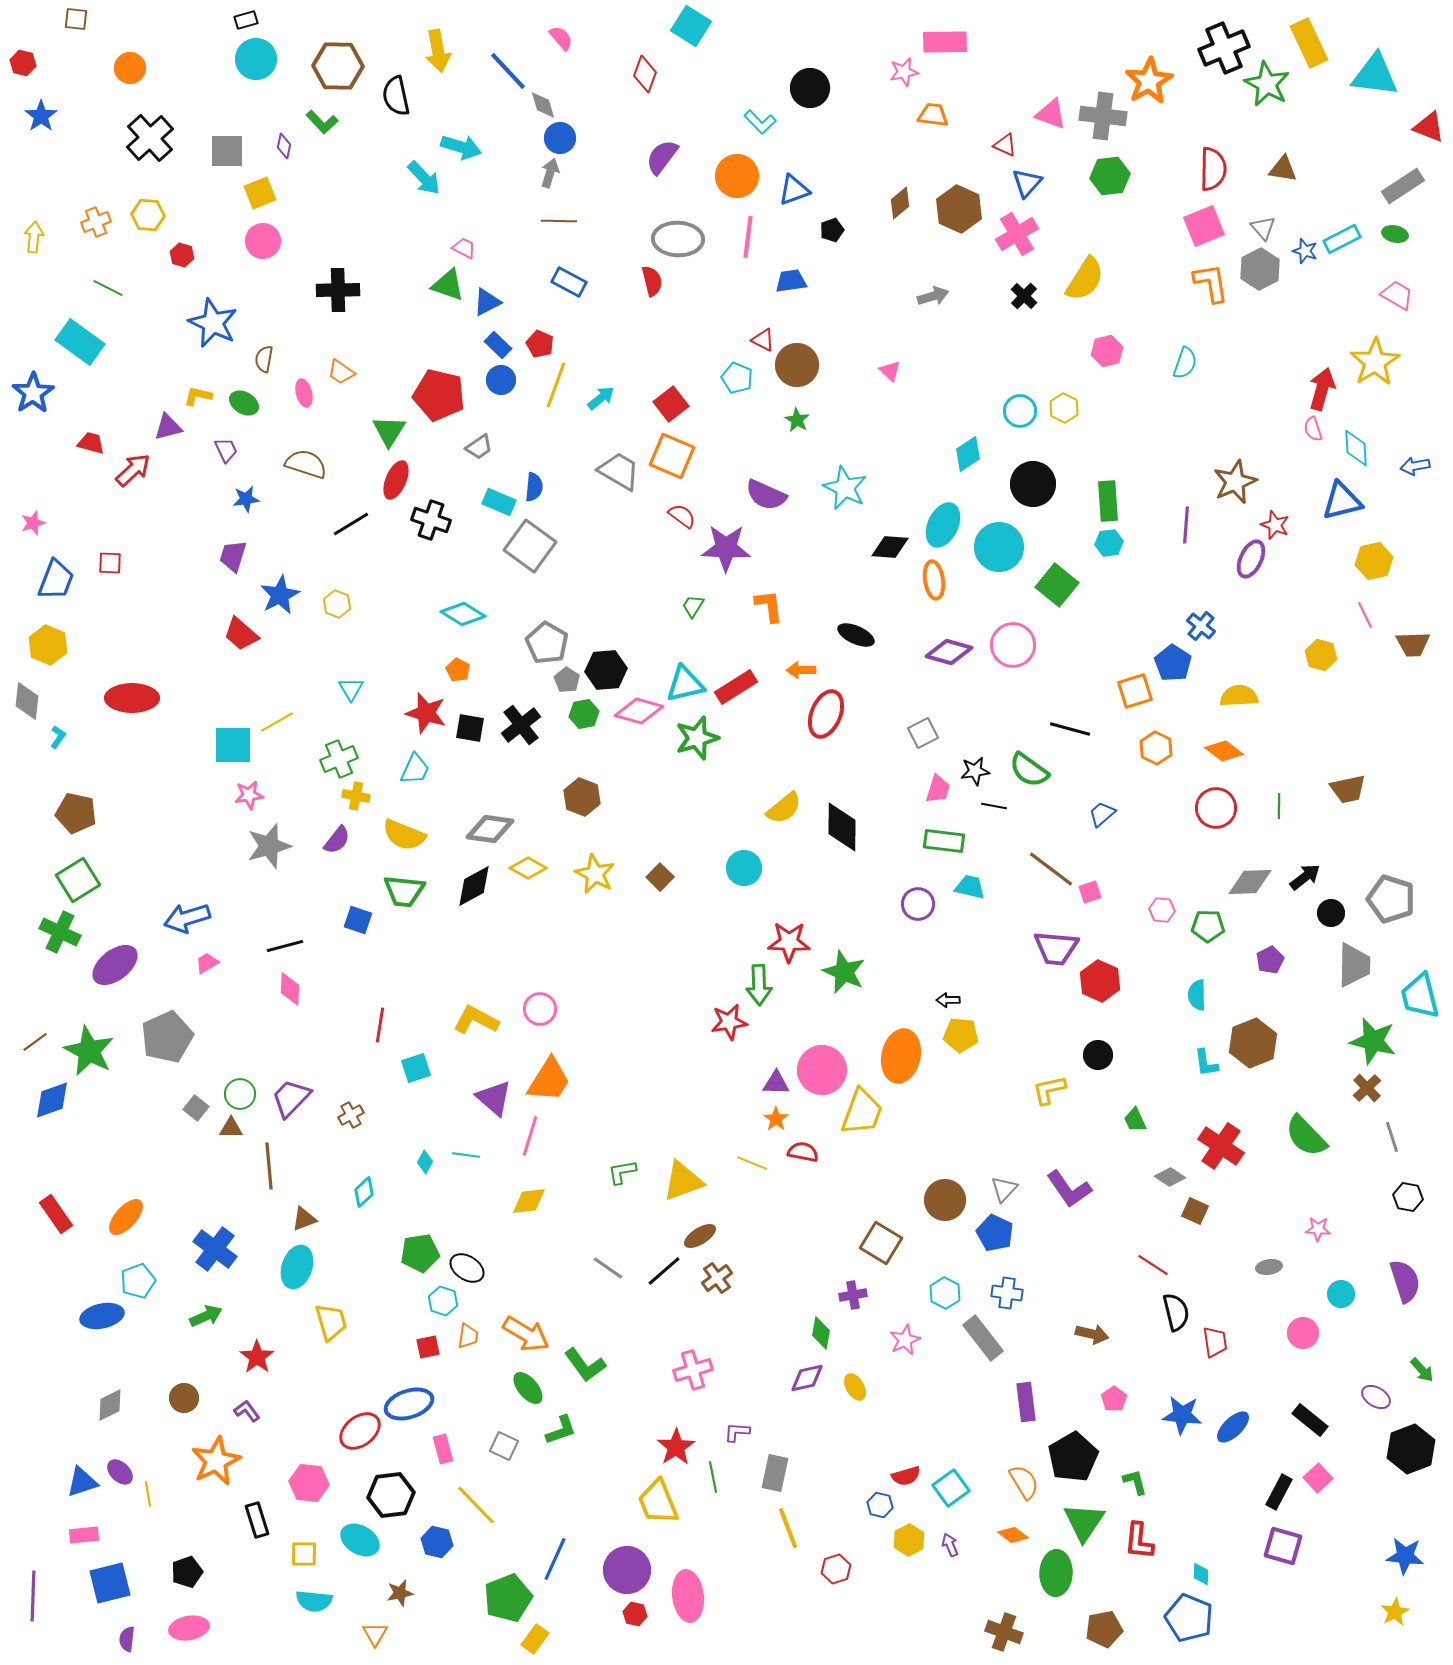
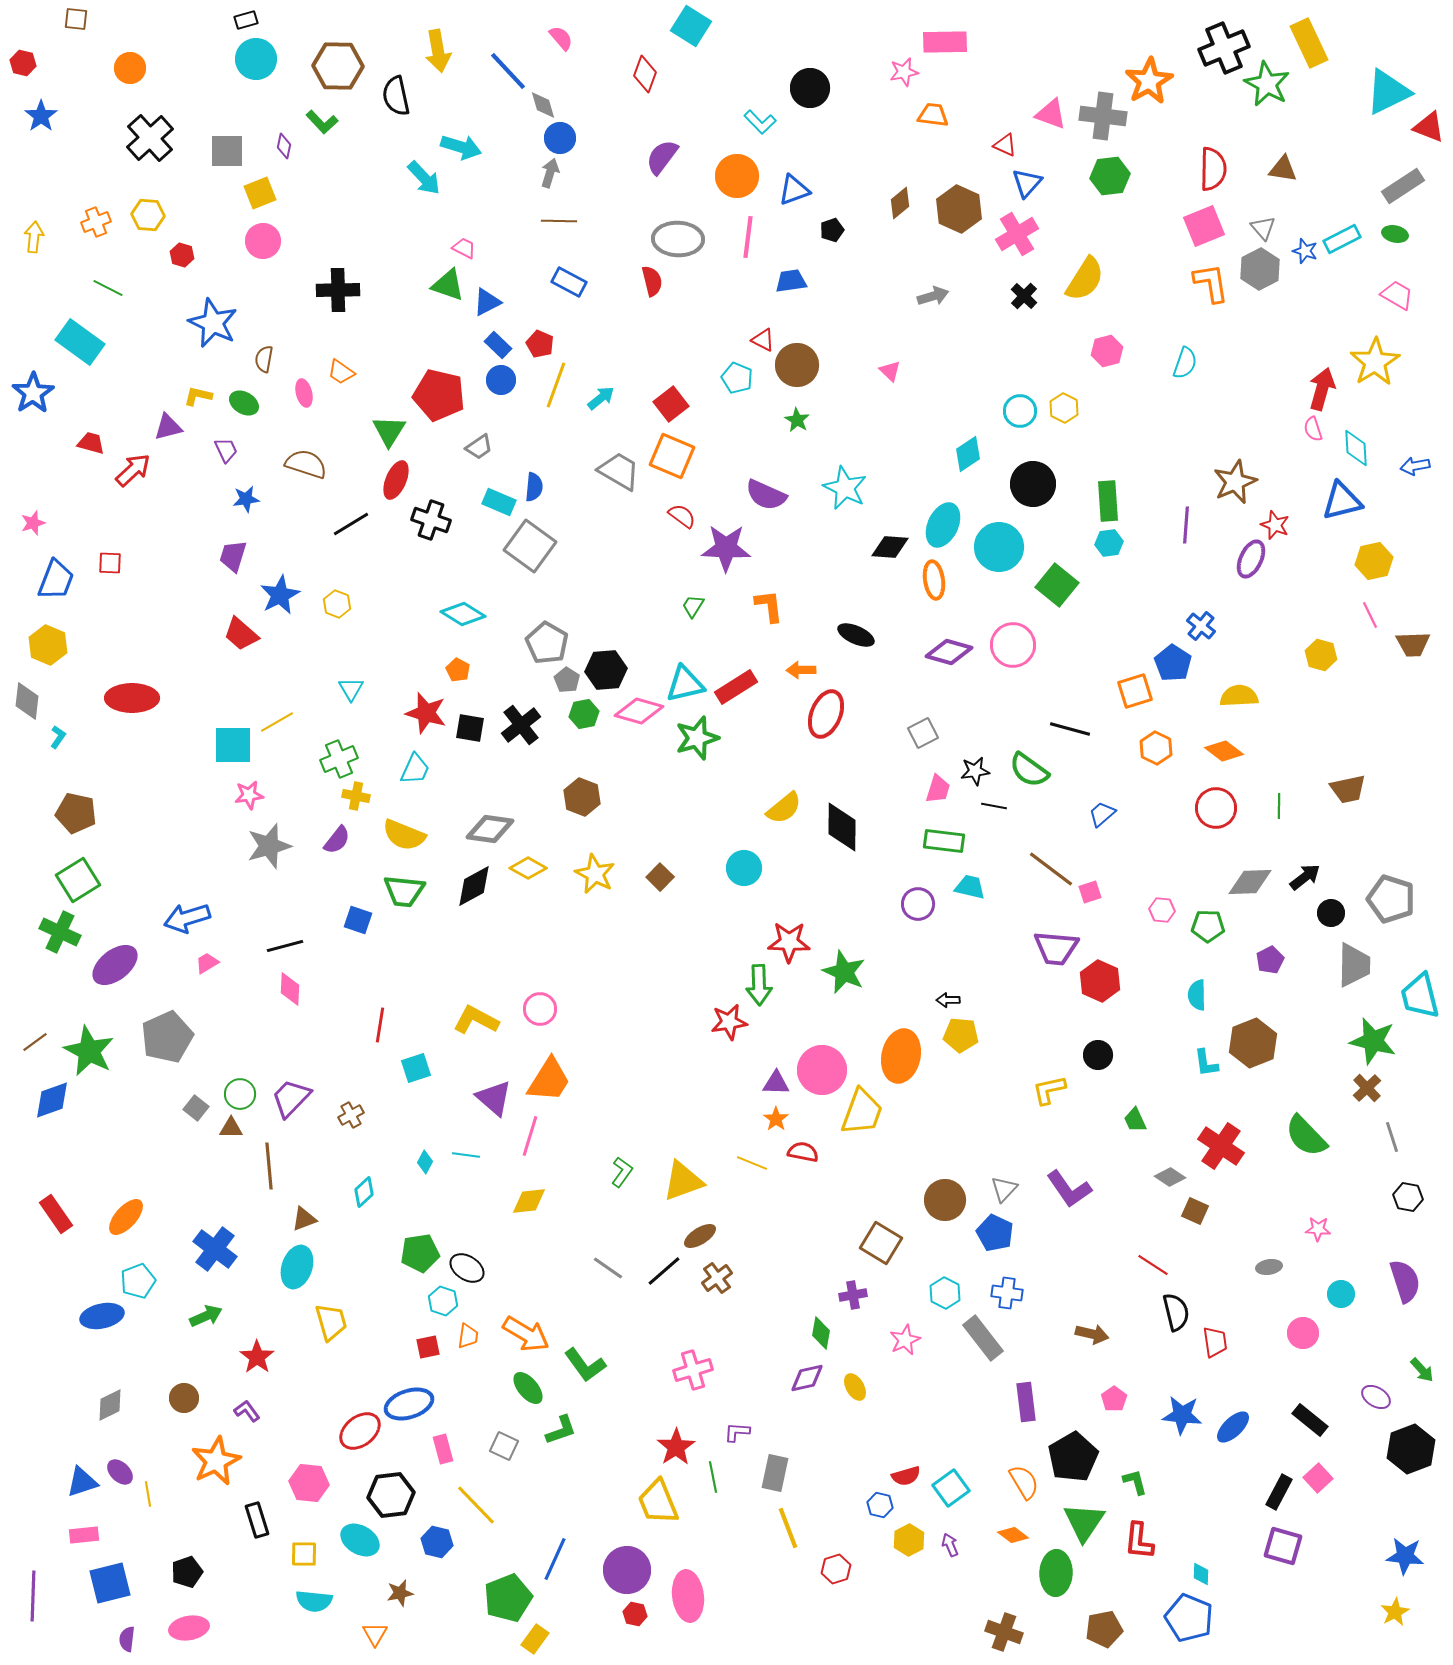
cyan triangle at (1375, 75): moved 13 px right, 17 px down; rotated 33 degrees counterclockwise
pink line at (1365, 615): moved 5 px right
green L-shape at (622, 1172): rotated 136 degrees clockwise
